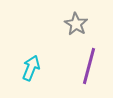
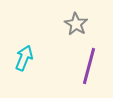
cyan arrow: moved 7 px left, 10 px up
